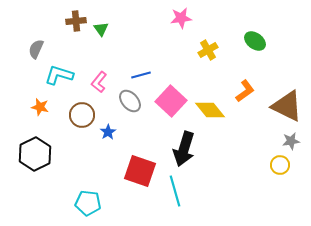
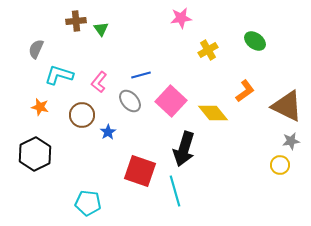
yellow diamond: moved 3 px right, 3 px down
